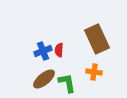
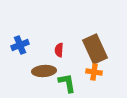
brown rectangle: moved 2 px left, 10 px down
blue cross: moved 23 px left, 6 px up
brown ellipse: moved 8 px up; rotated 35 degrees clockwise
